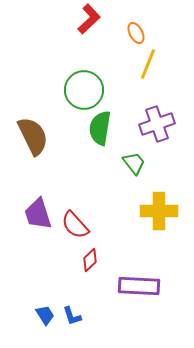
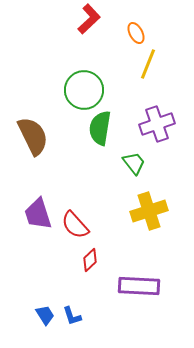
yellow cross: moved 10 px left; rotated 18 degrees counterclockwise
